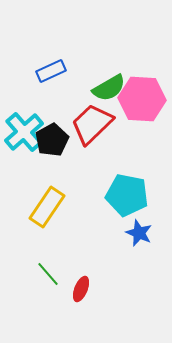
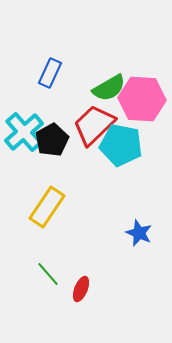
blue rectangle: moved 1 px left, 2 px down; rotated 40 degrees counterclockwise
red trapezoid: moved 2 px right, 1 px down
cyan pentagon: moved 6 px left, 50 px up
